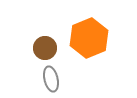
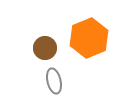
gray ellipse: moved 3 px right, 2 px down
